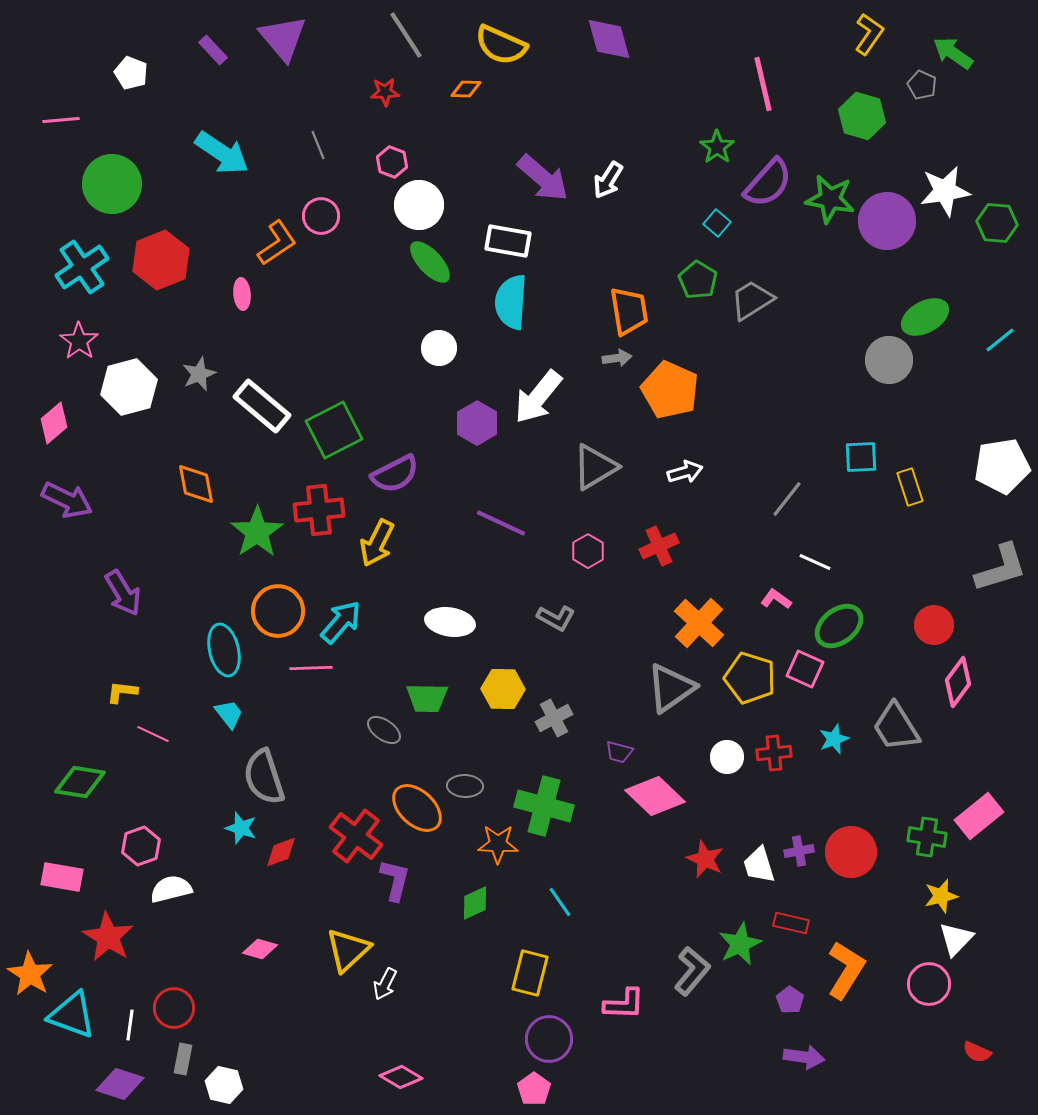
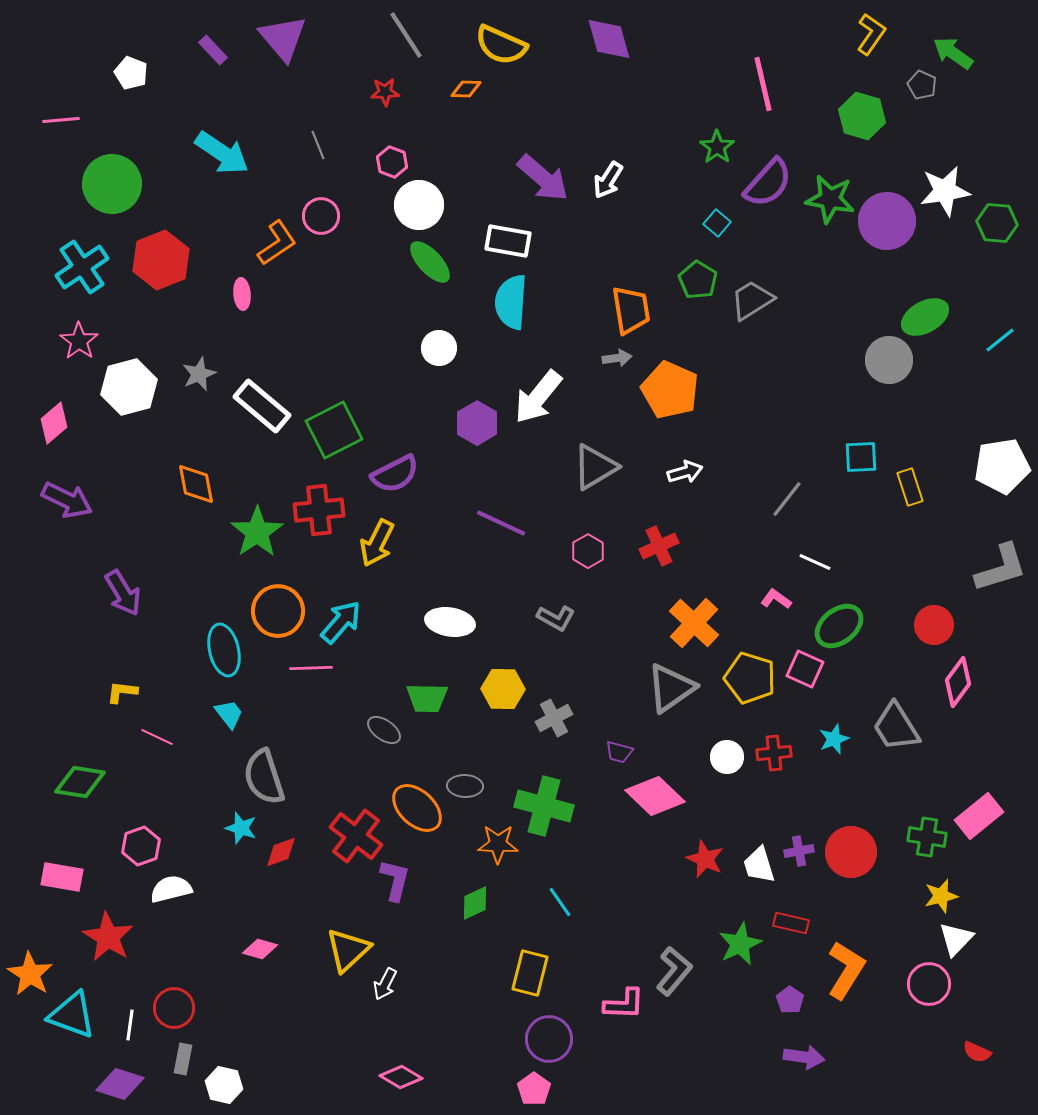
yellow L-shape at (869, 34): moved 2 px right
orange trapezoid at (629, 311): moved 2 px right, 1 px up
orange cross at (699, 623): moved 5 px left
pink line at (153, 734): moved 4 px right, 3 px down
gray L-shape at (692, 971): moved 18 px left
